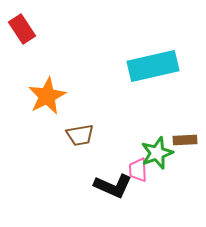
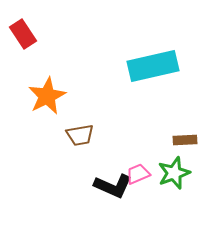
red rectangle: moved 1 px right, 5 px down
green star: moved 17 px right, 20 px down
pink trapezoid: moved 4 px down; rotated 70 degrees clockwise
